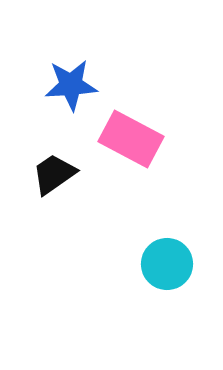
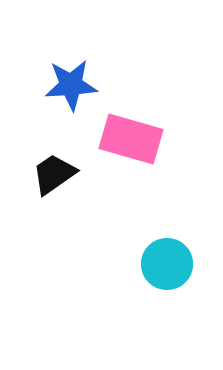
pink rectangle: rotated 12 degrees counterclockwise
